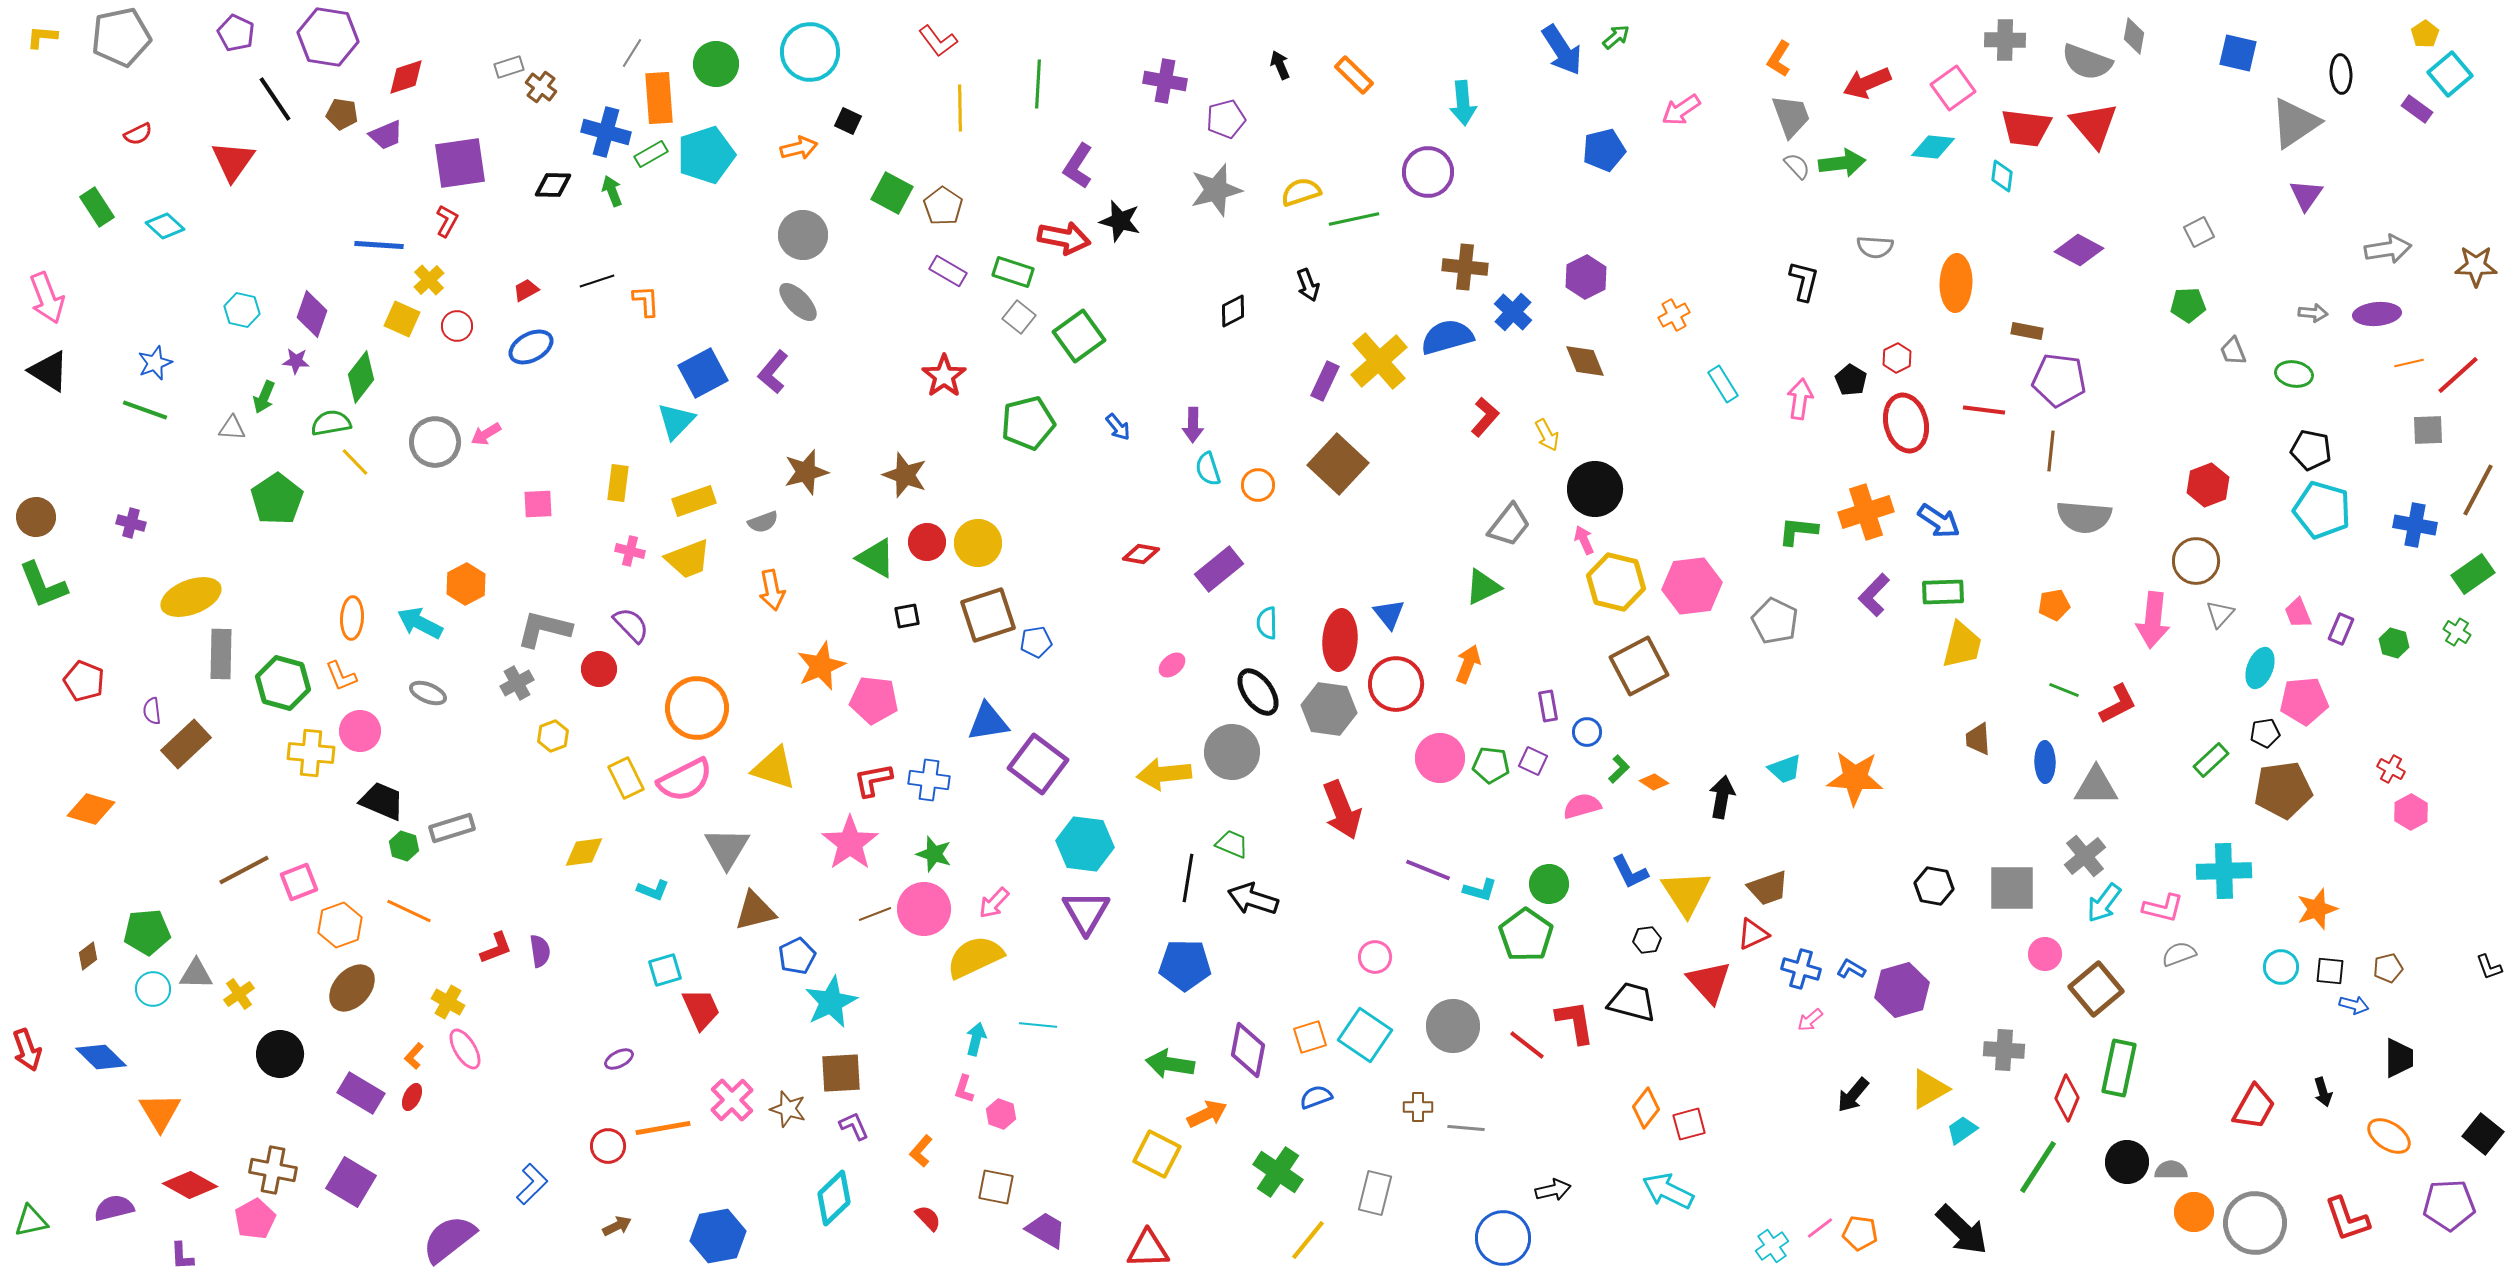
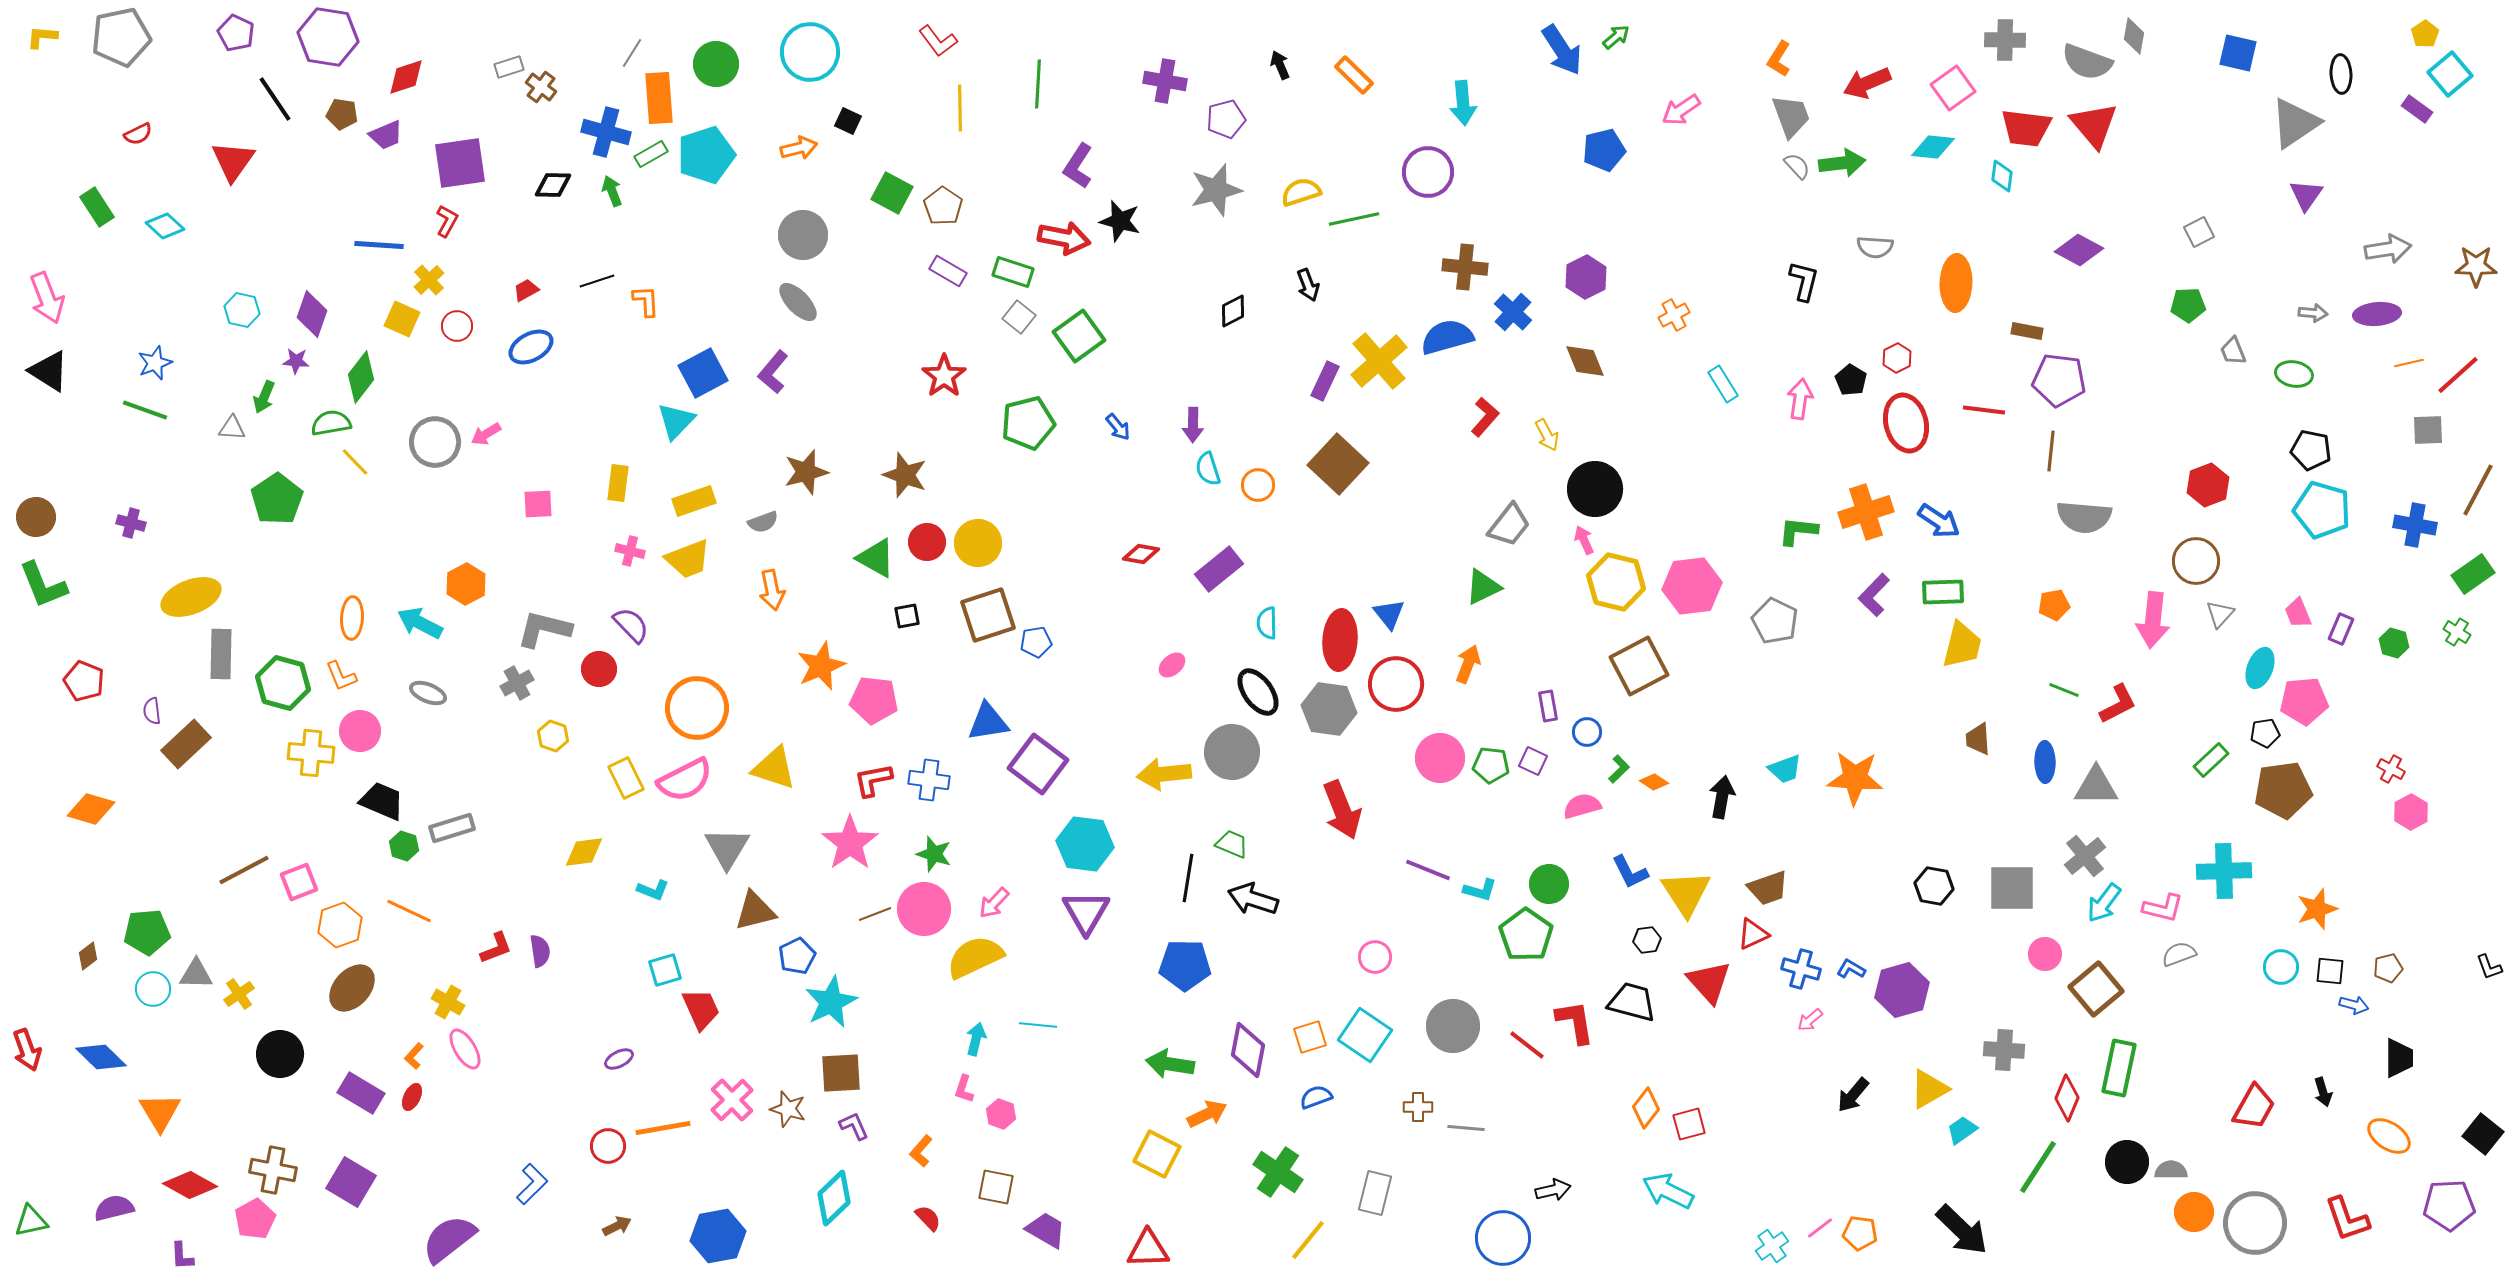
yellow hexagon at (553, 736): rotated 20 degrees counterclockwise
